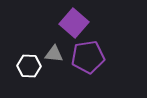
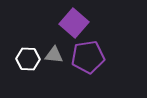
gray triangle: moved 1 px down
white hexagon: moved 1 px left, 7 px up
